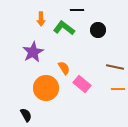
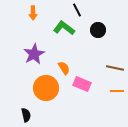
black line: rotated 64 degrees clockwise
orange arrow: moved 8 px left, 6 px up
purple star: moved 1 px right, 2 px down
brown line: moved 1 px down
pink rectangle: rotated 18 degrees counterclockwise
orange line: moved 1 px left, 2 px down
black semicircle: rotated 16 degrees clockwise
